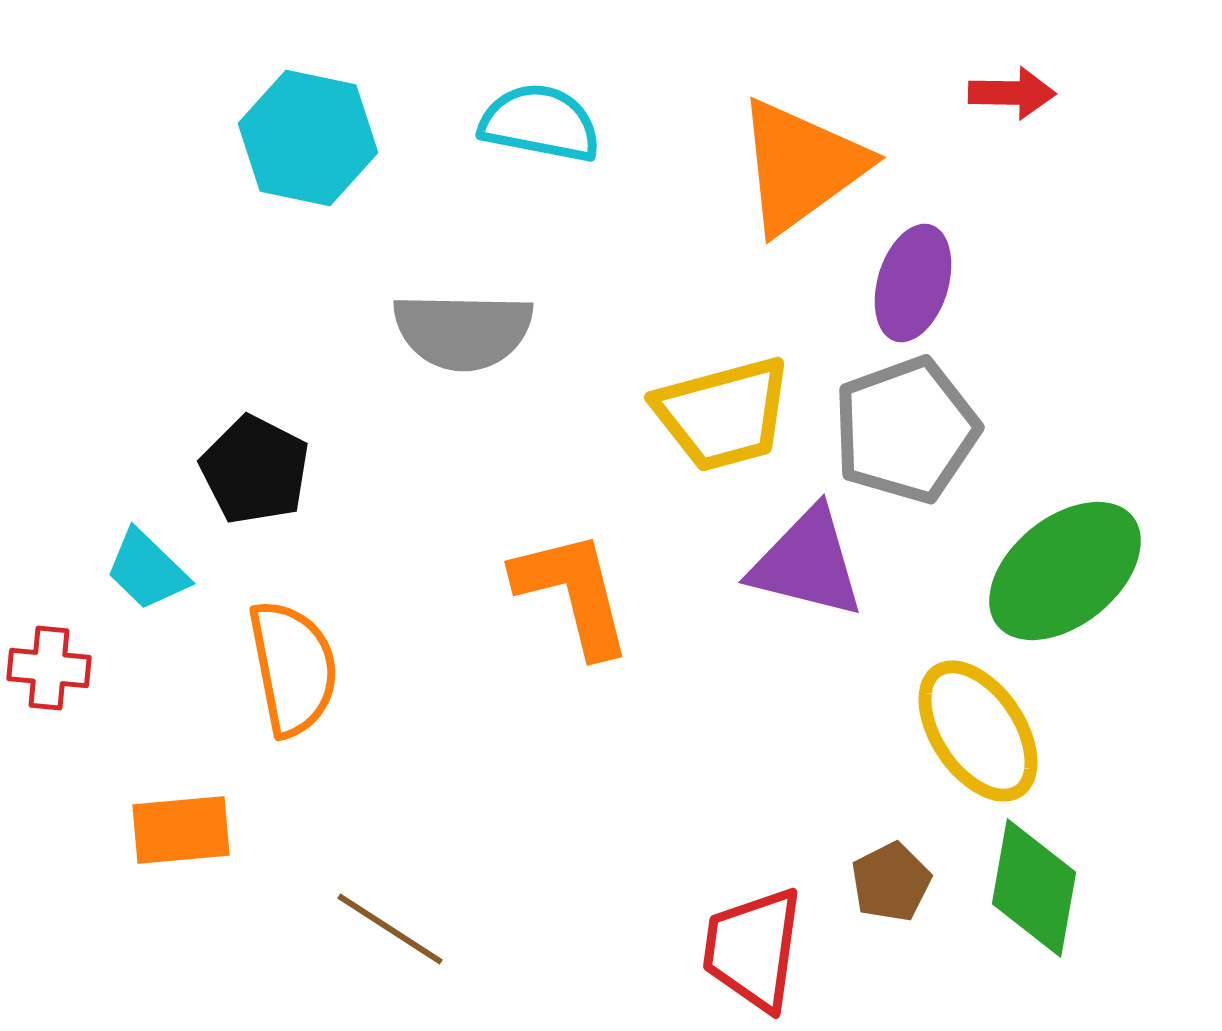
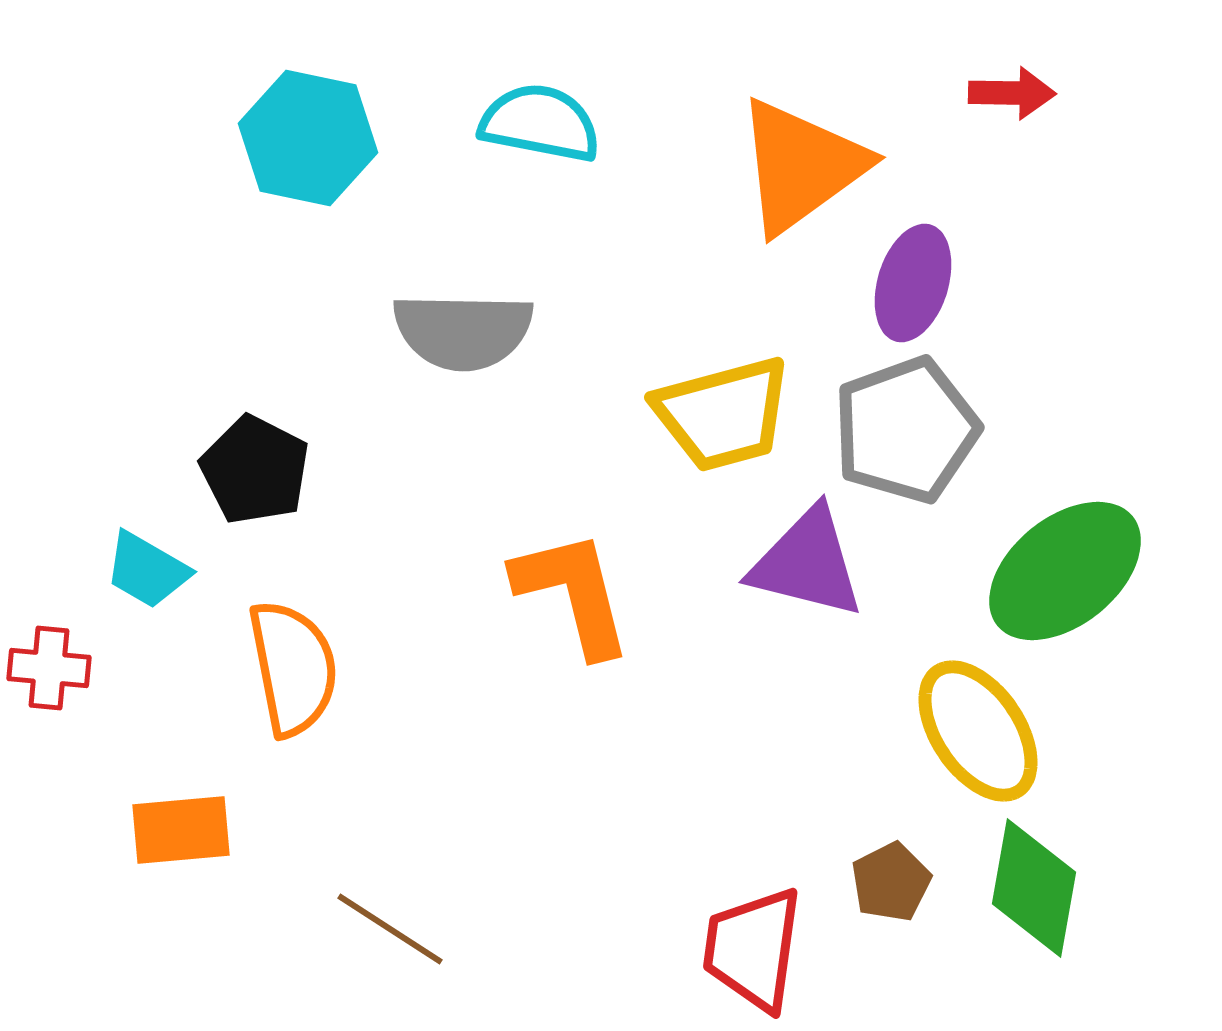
cyan trapezoid: rotated 14 degrees counterclockwise
